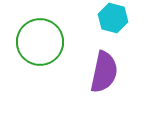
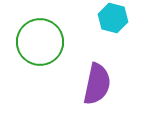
purple semicircle: moved 7 px left, 12 px down
